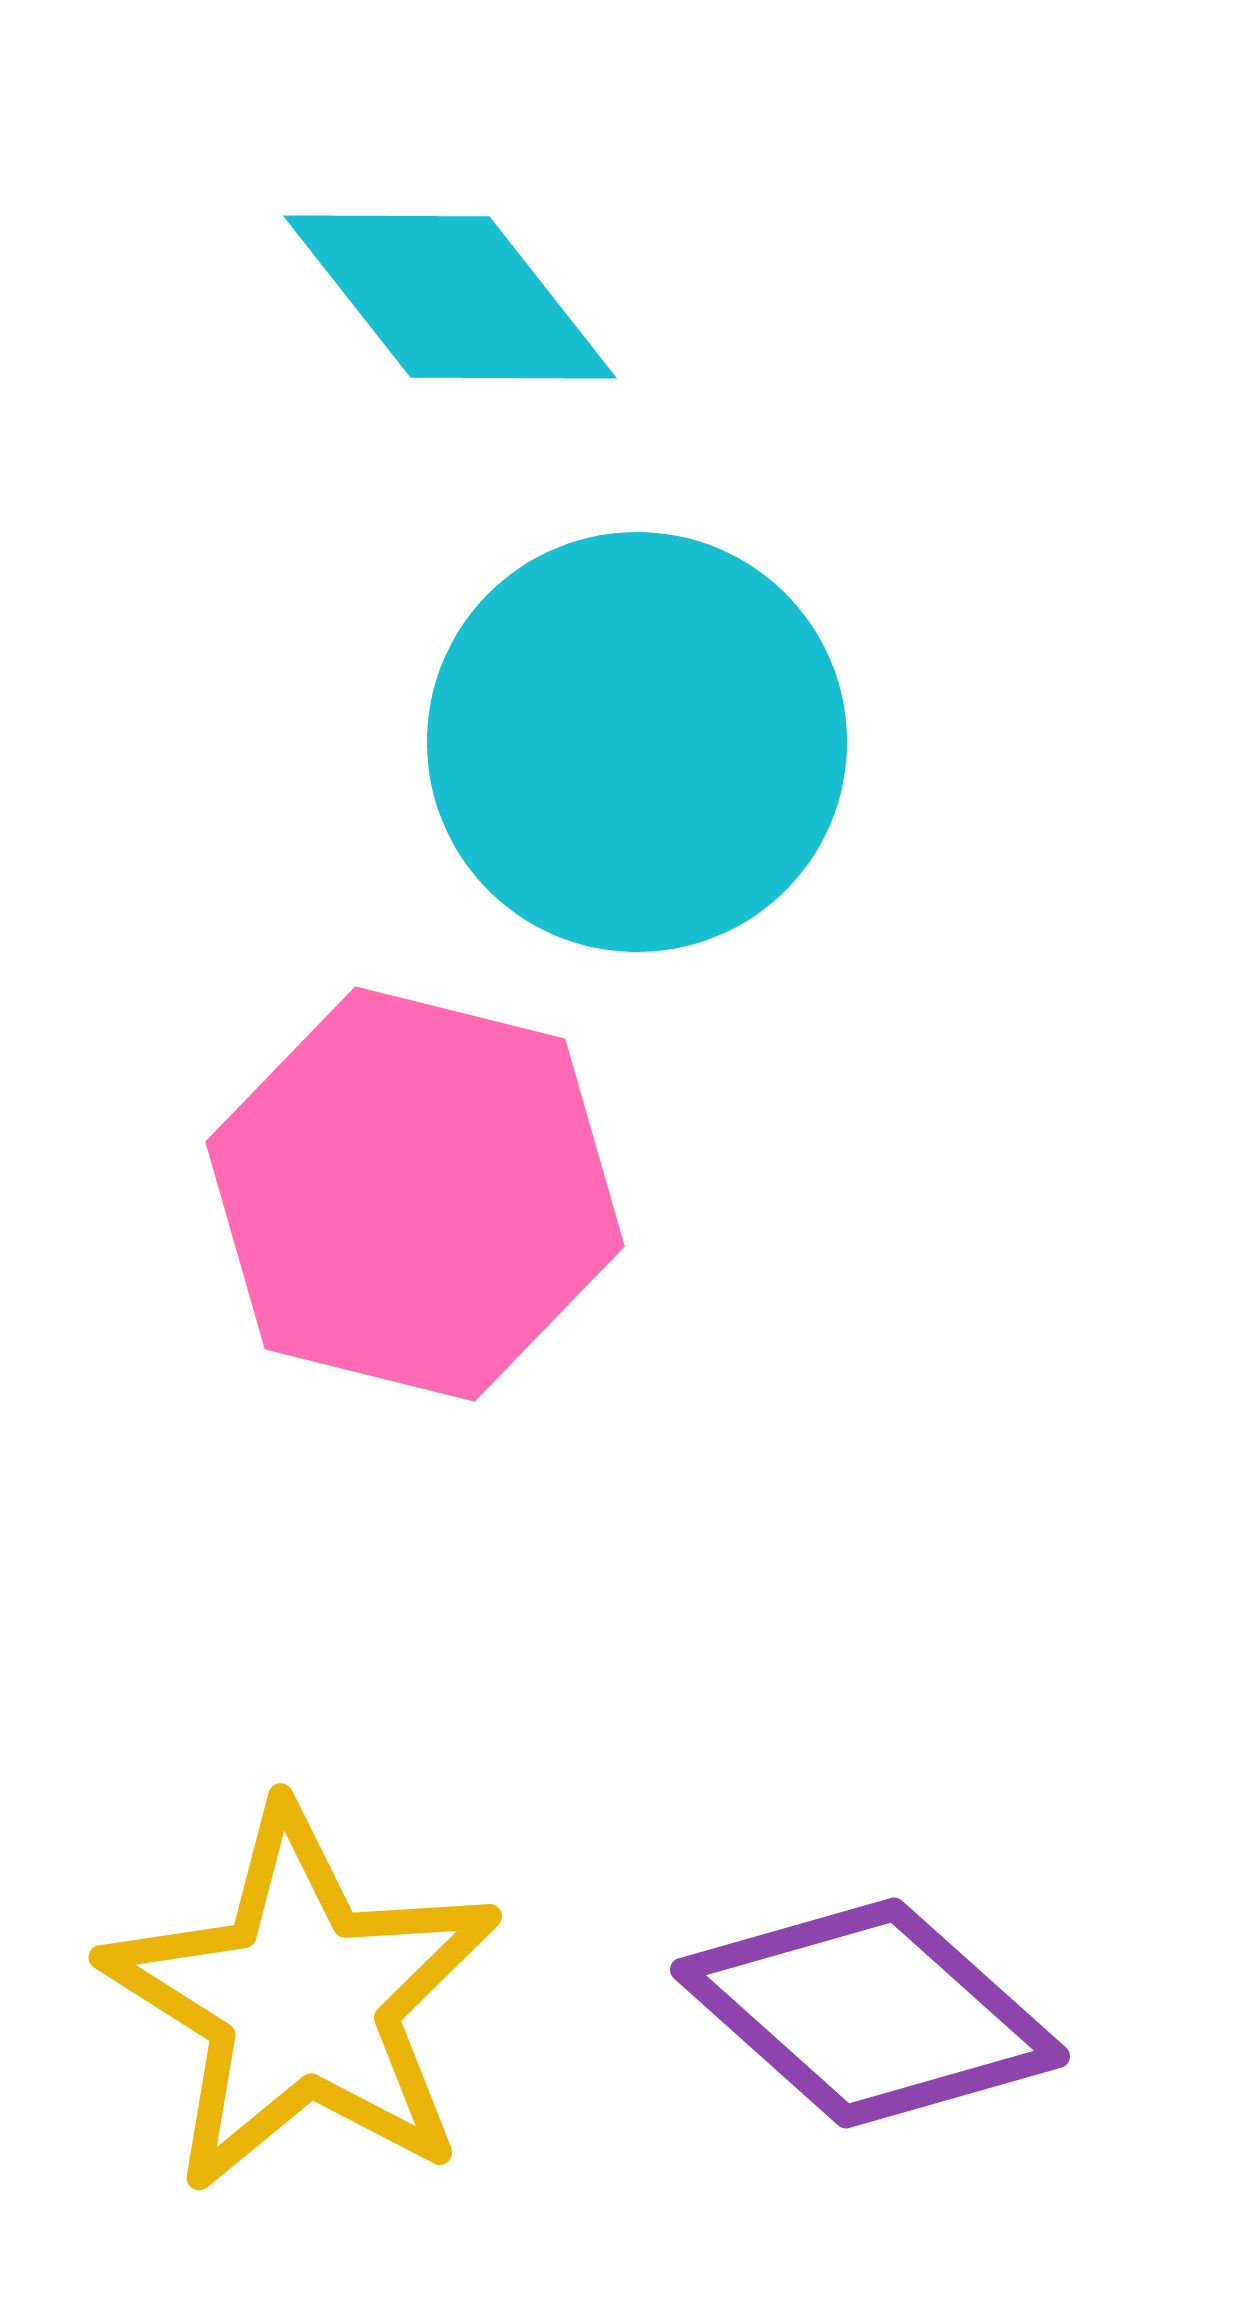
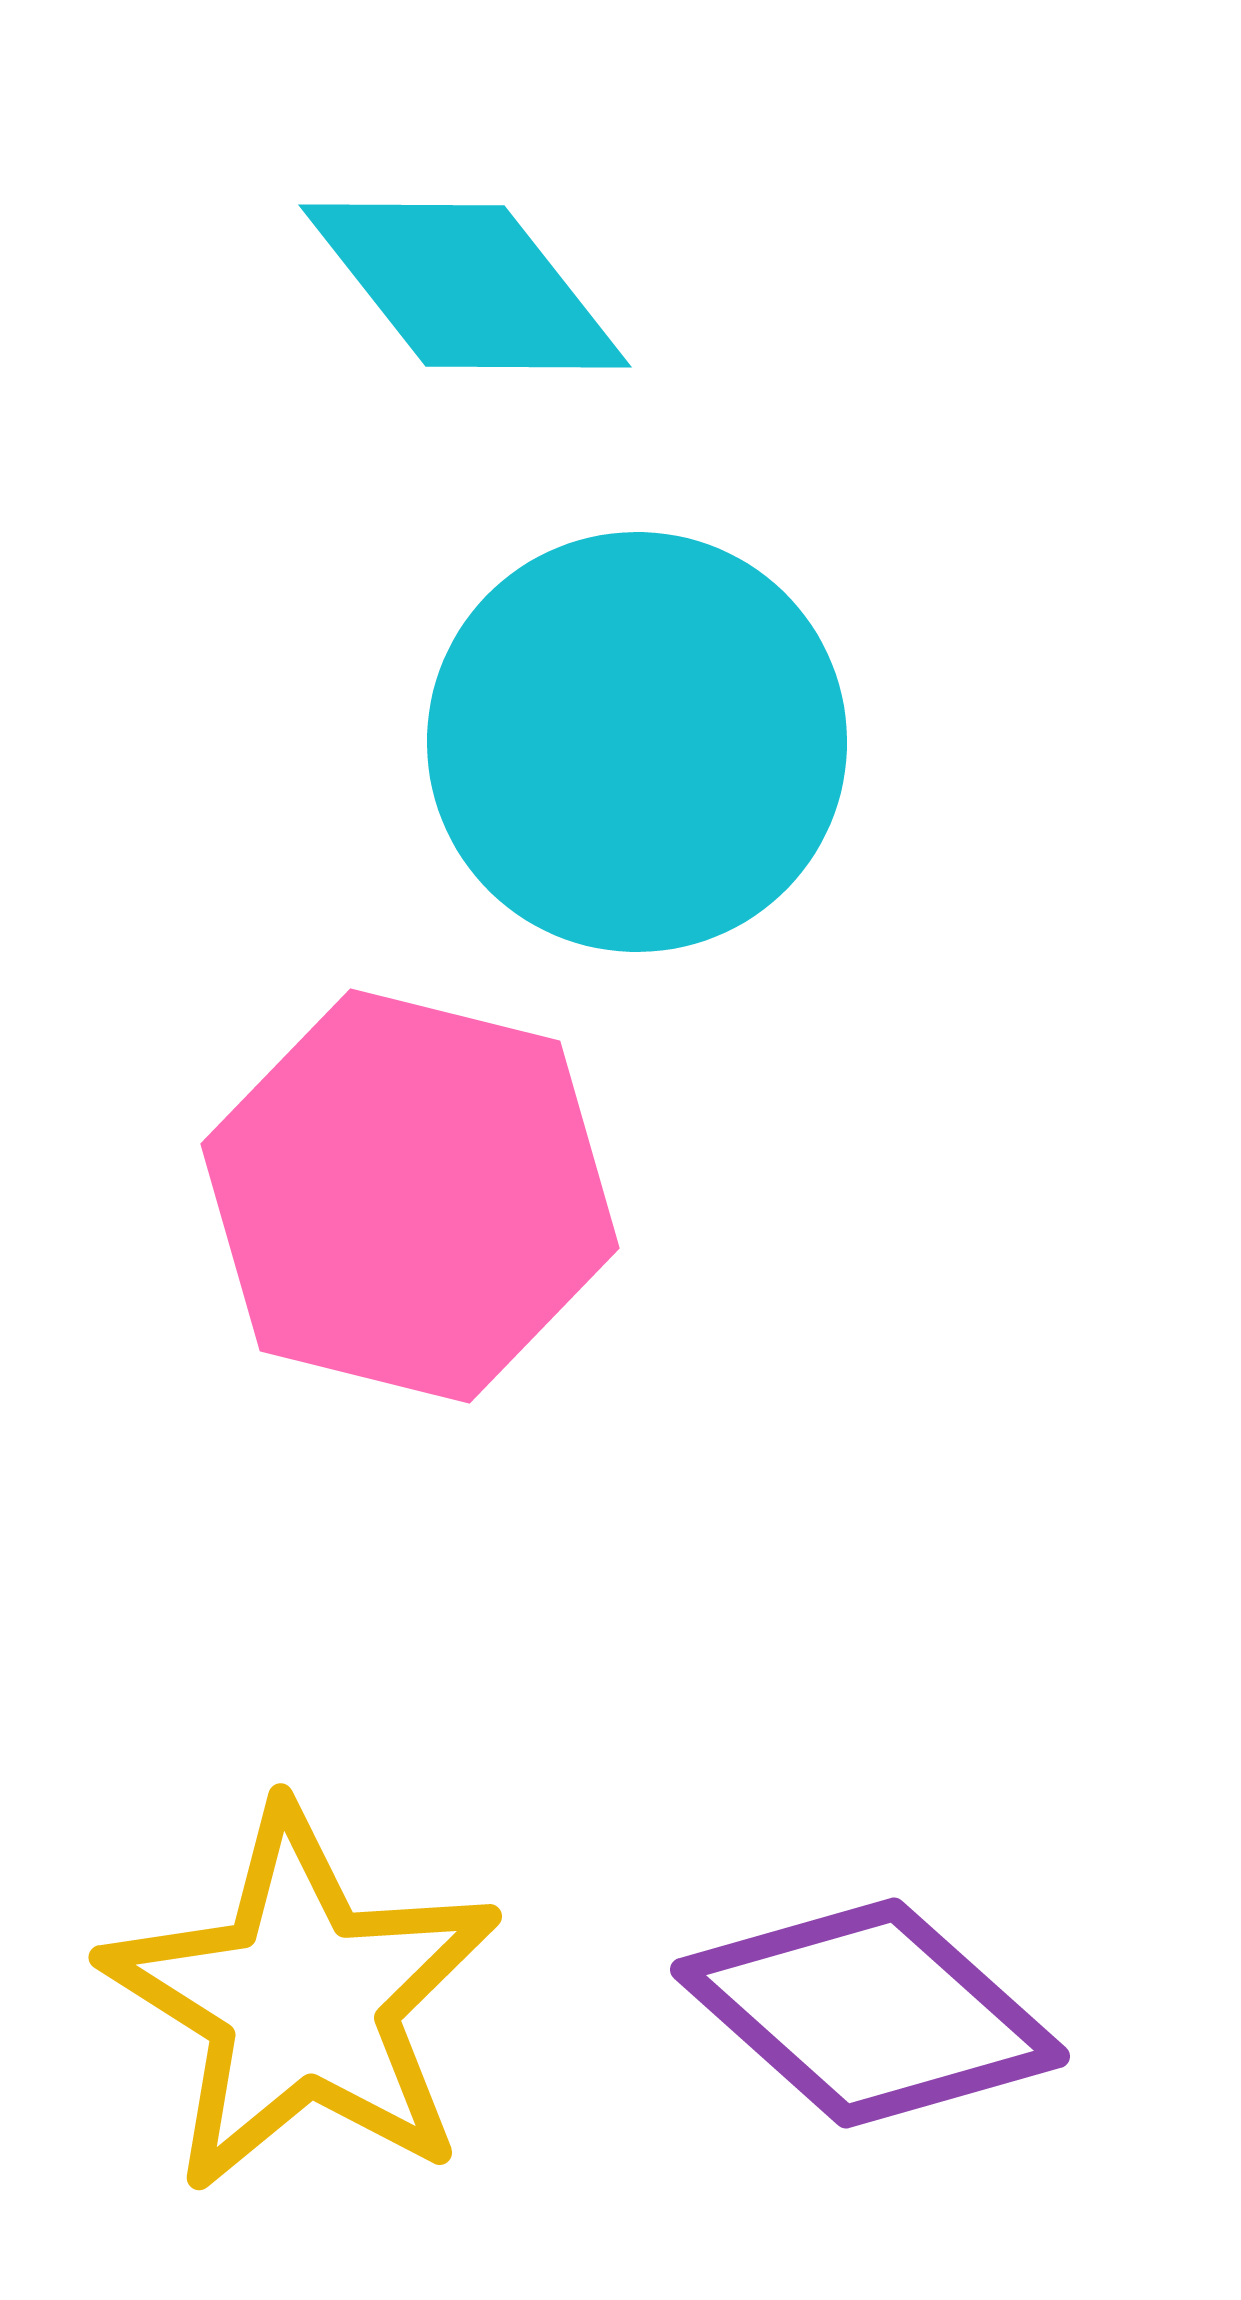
cyan diamond: moved 15 px right, 11 px up
pink hexagon: moved 5 px left, 2 px down
